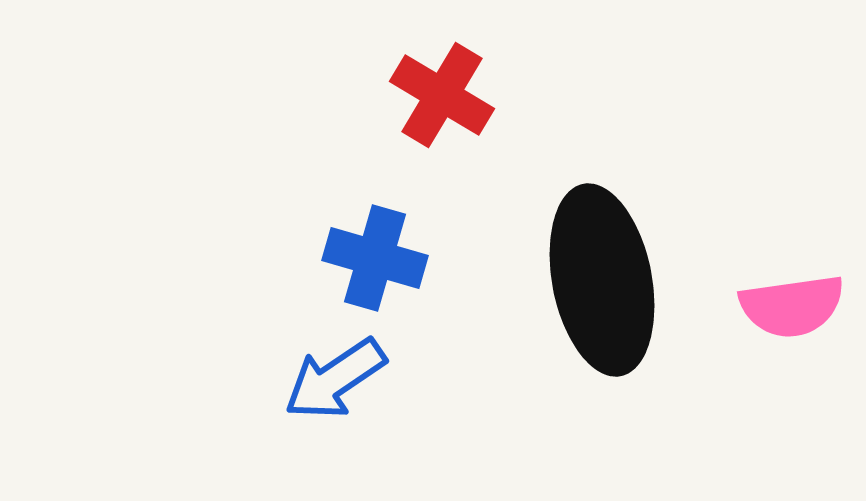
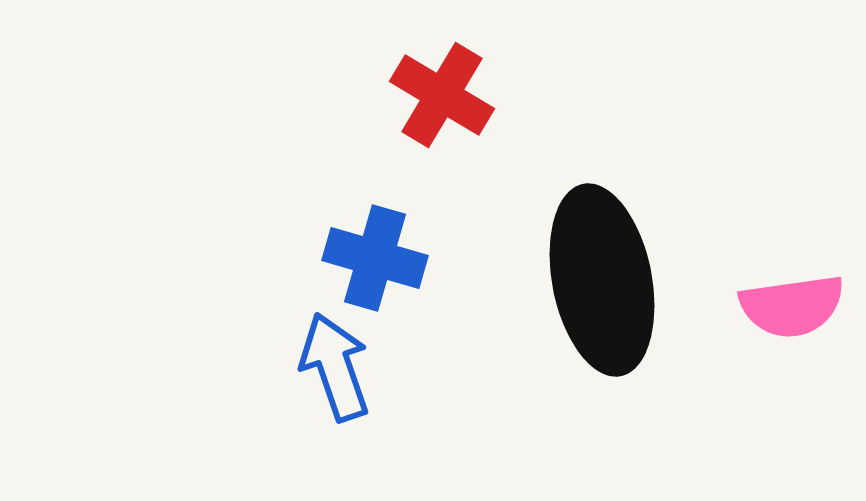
blue arrow: moved 12 px up; rotated 105 degrees clockwise
